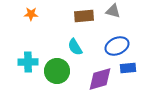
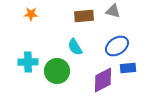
blue ellipse: rotated 10 degrees counterclockwise
purple diamond: moved 3 px right, 1 px down; rotated 12 degrees counterclockwise
